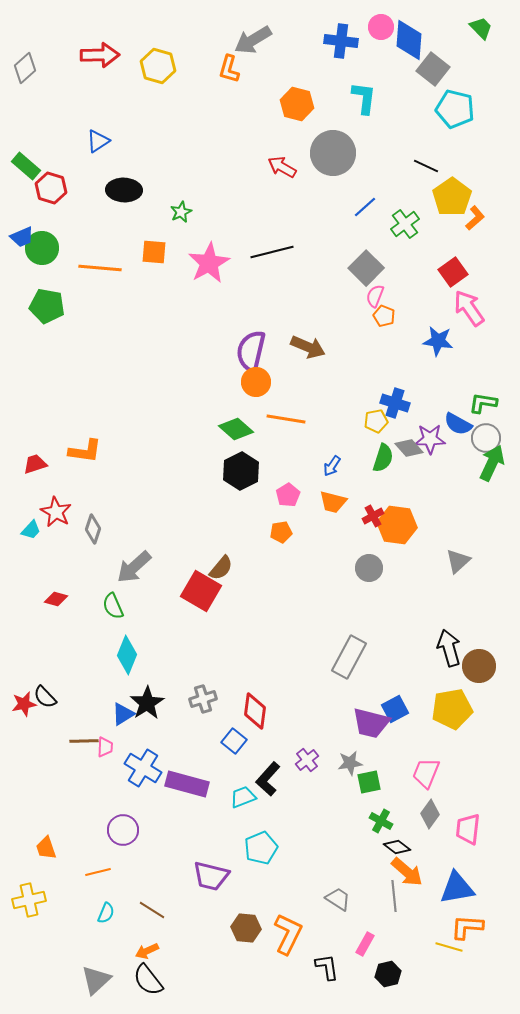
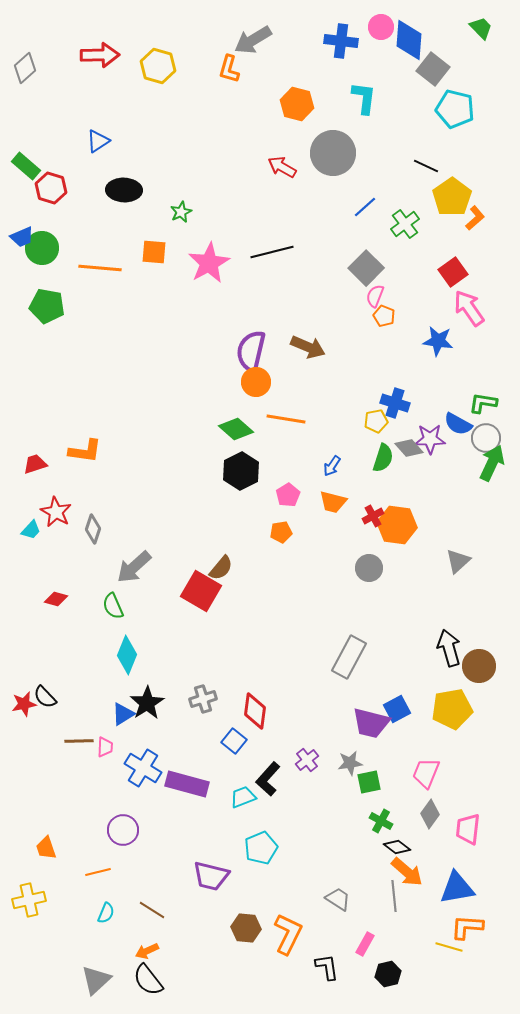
blue square at (395, 709): moved 2 px right
brown line at (84, 741): moved 5 px left
